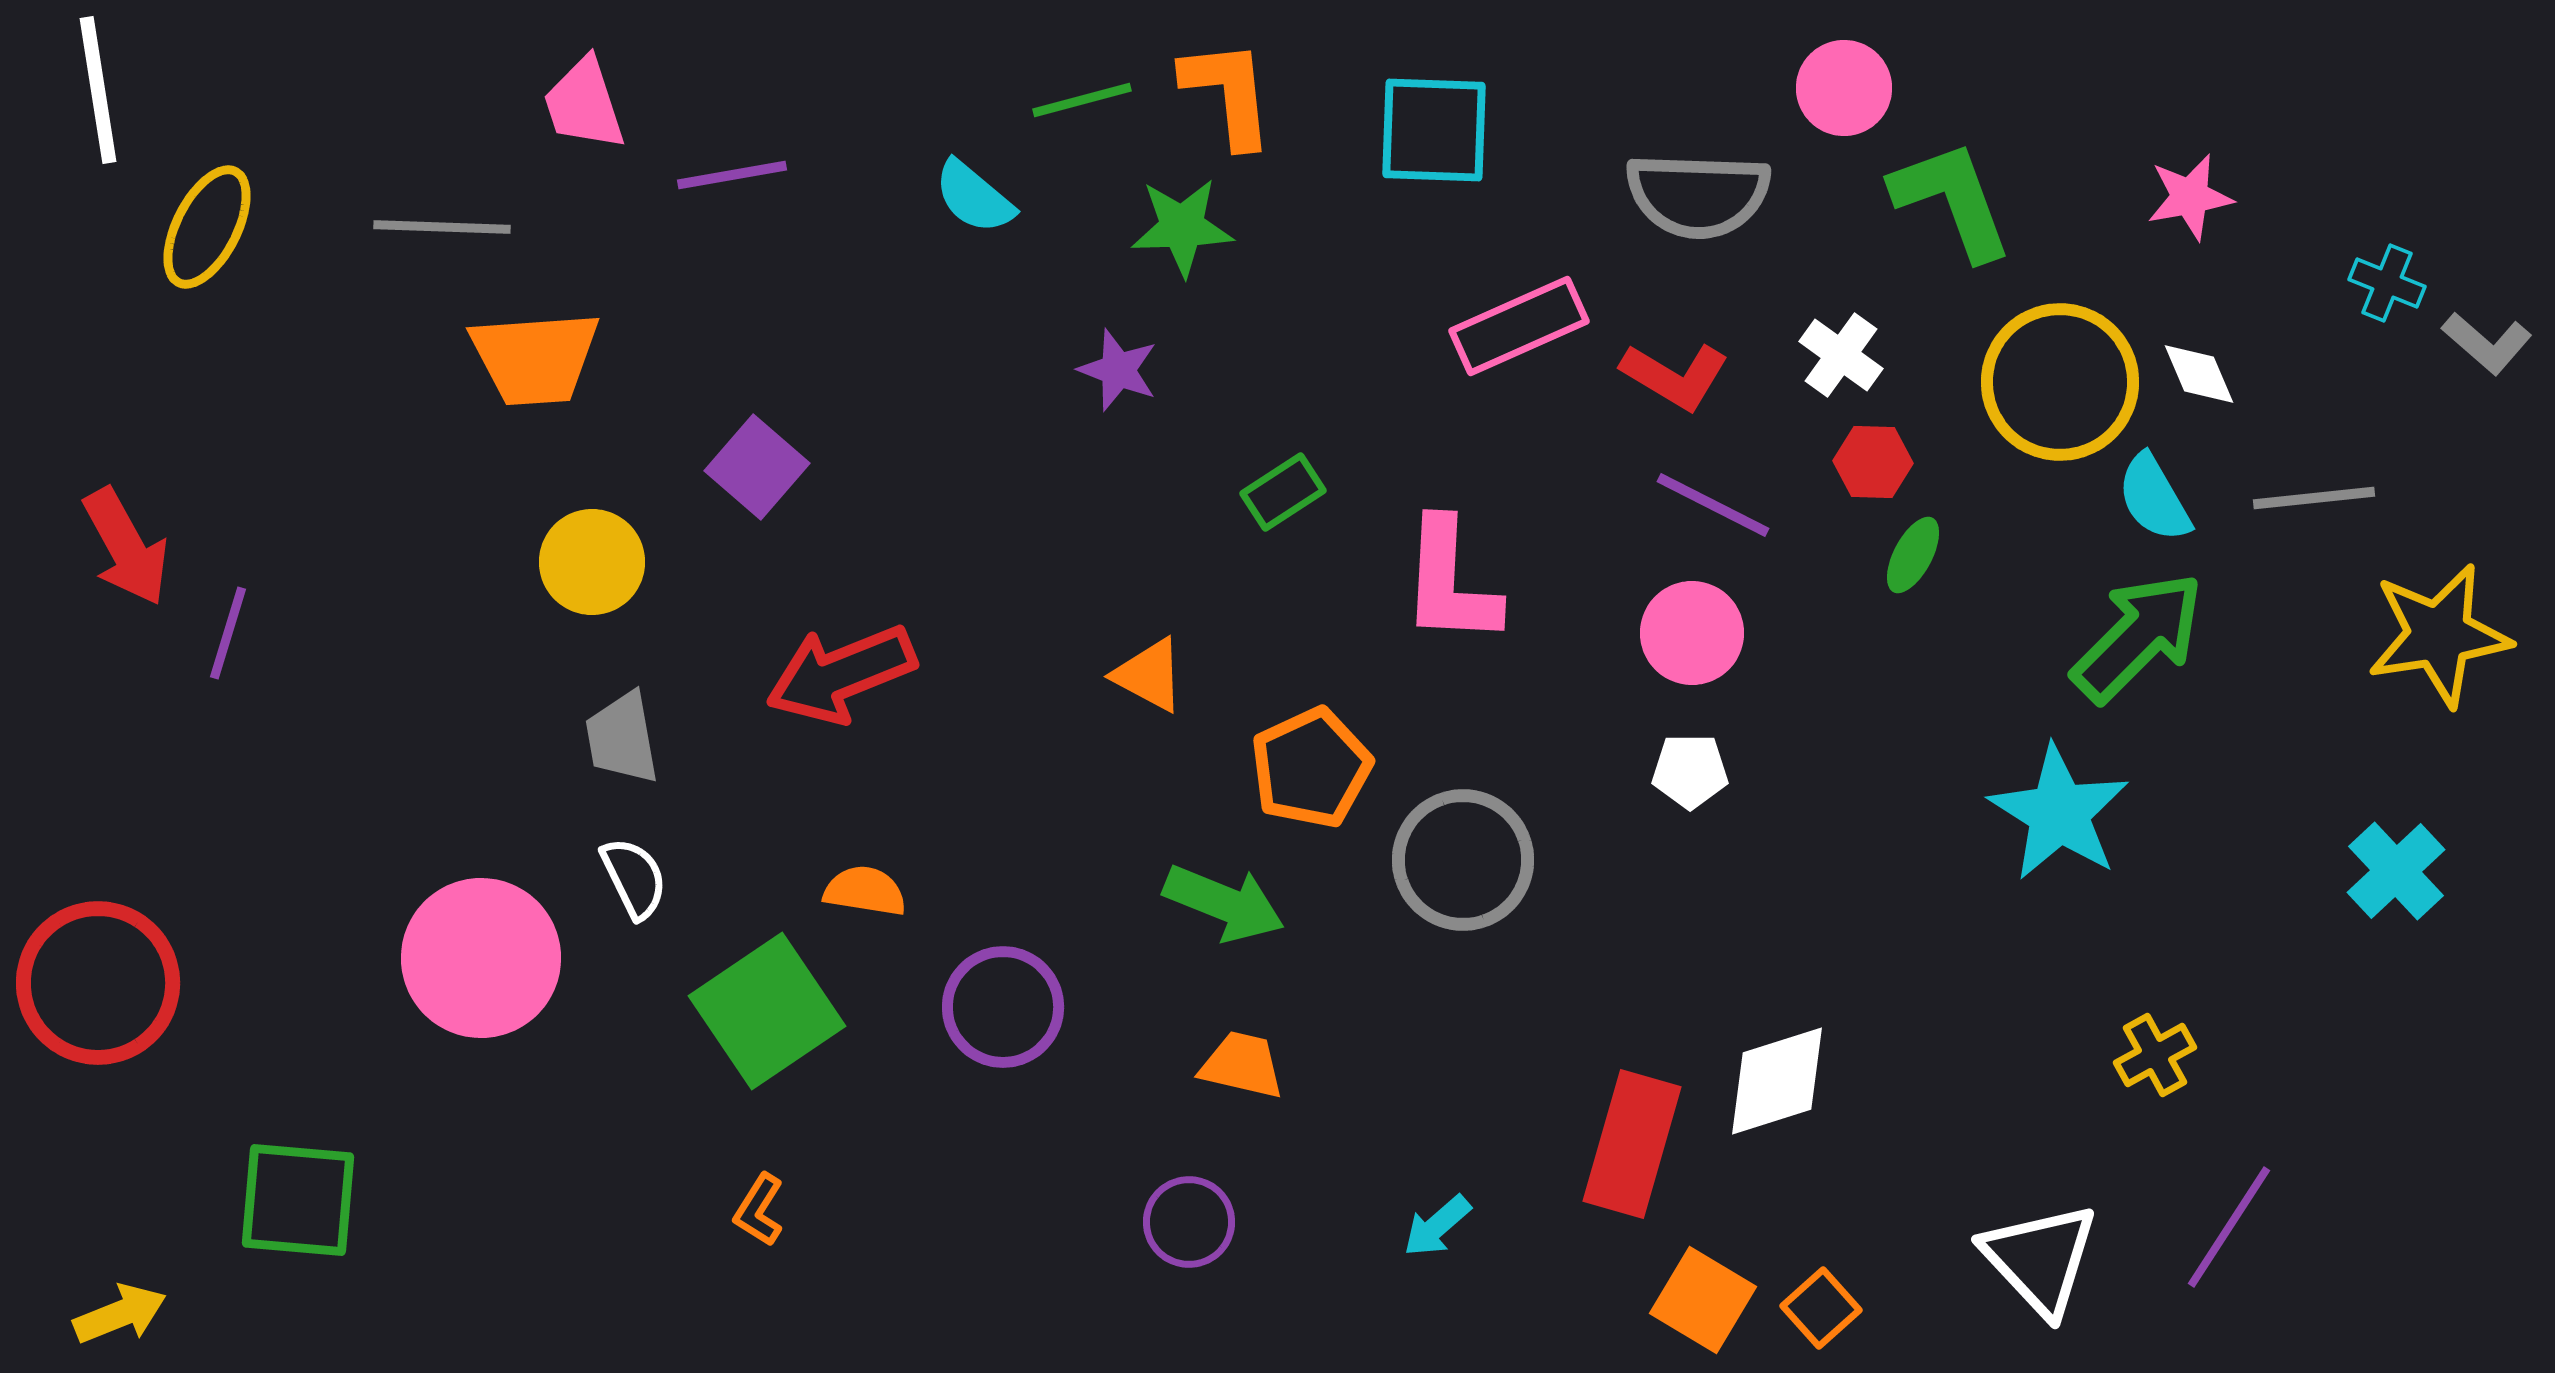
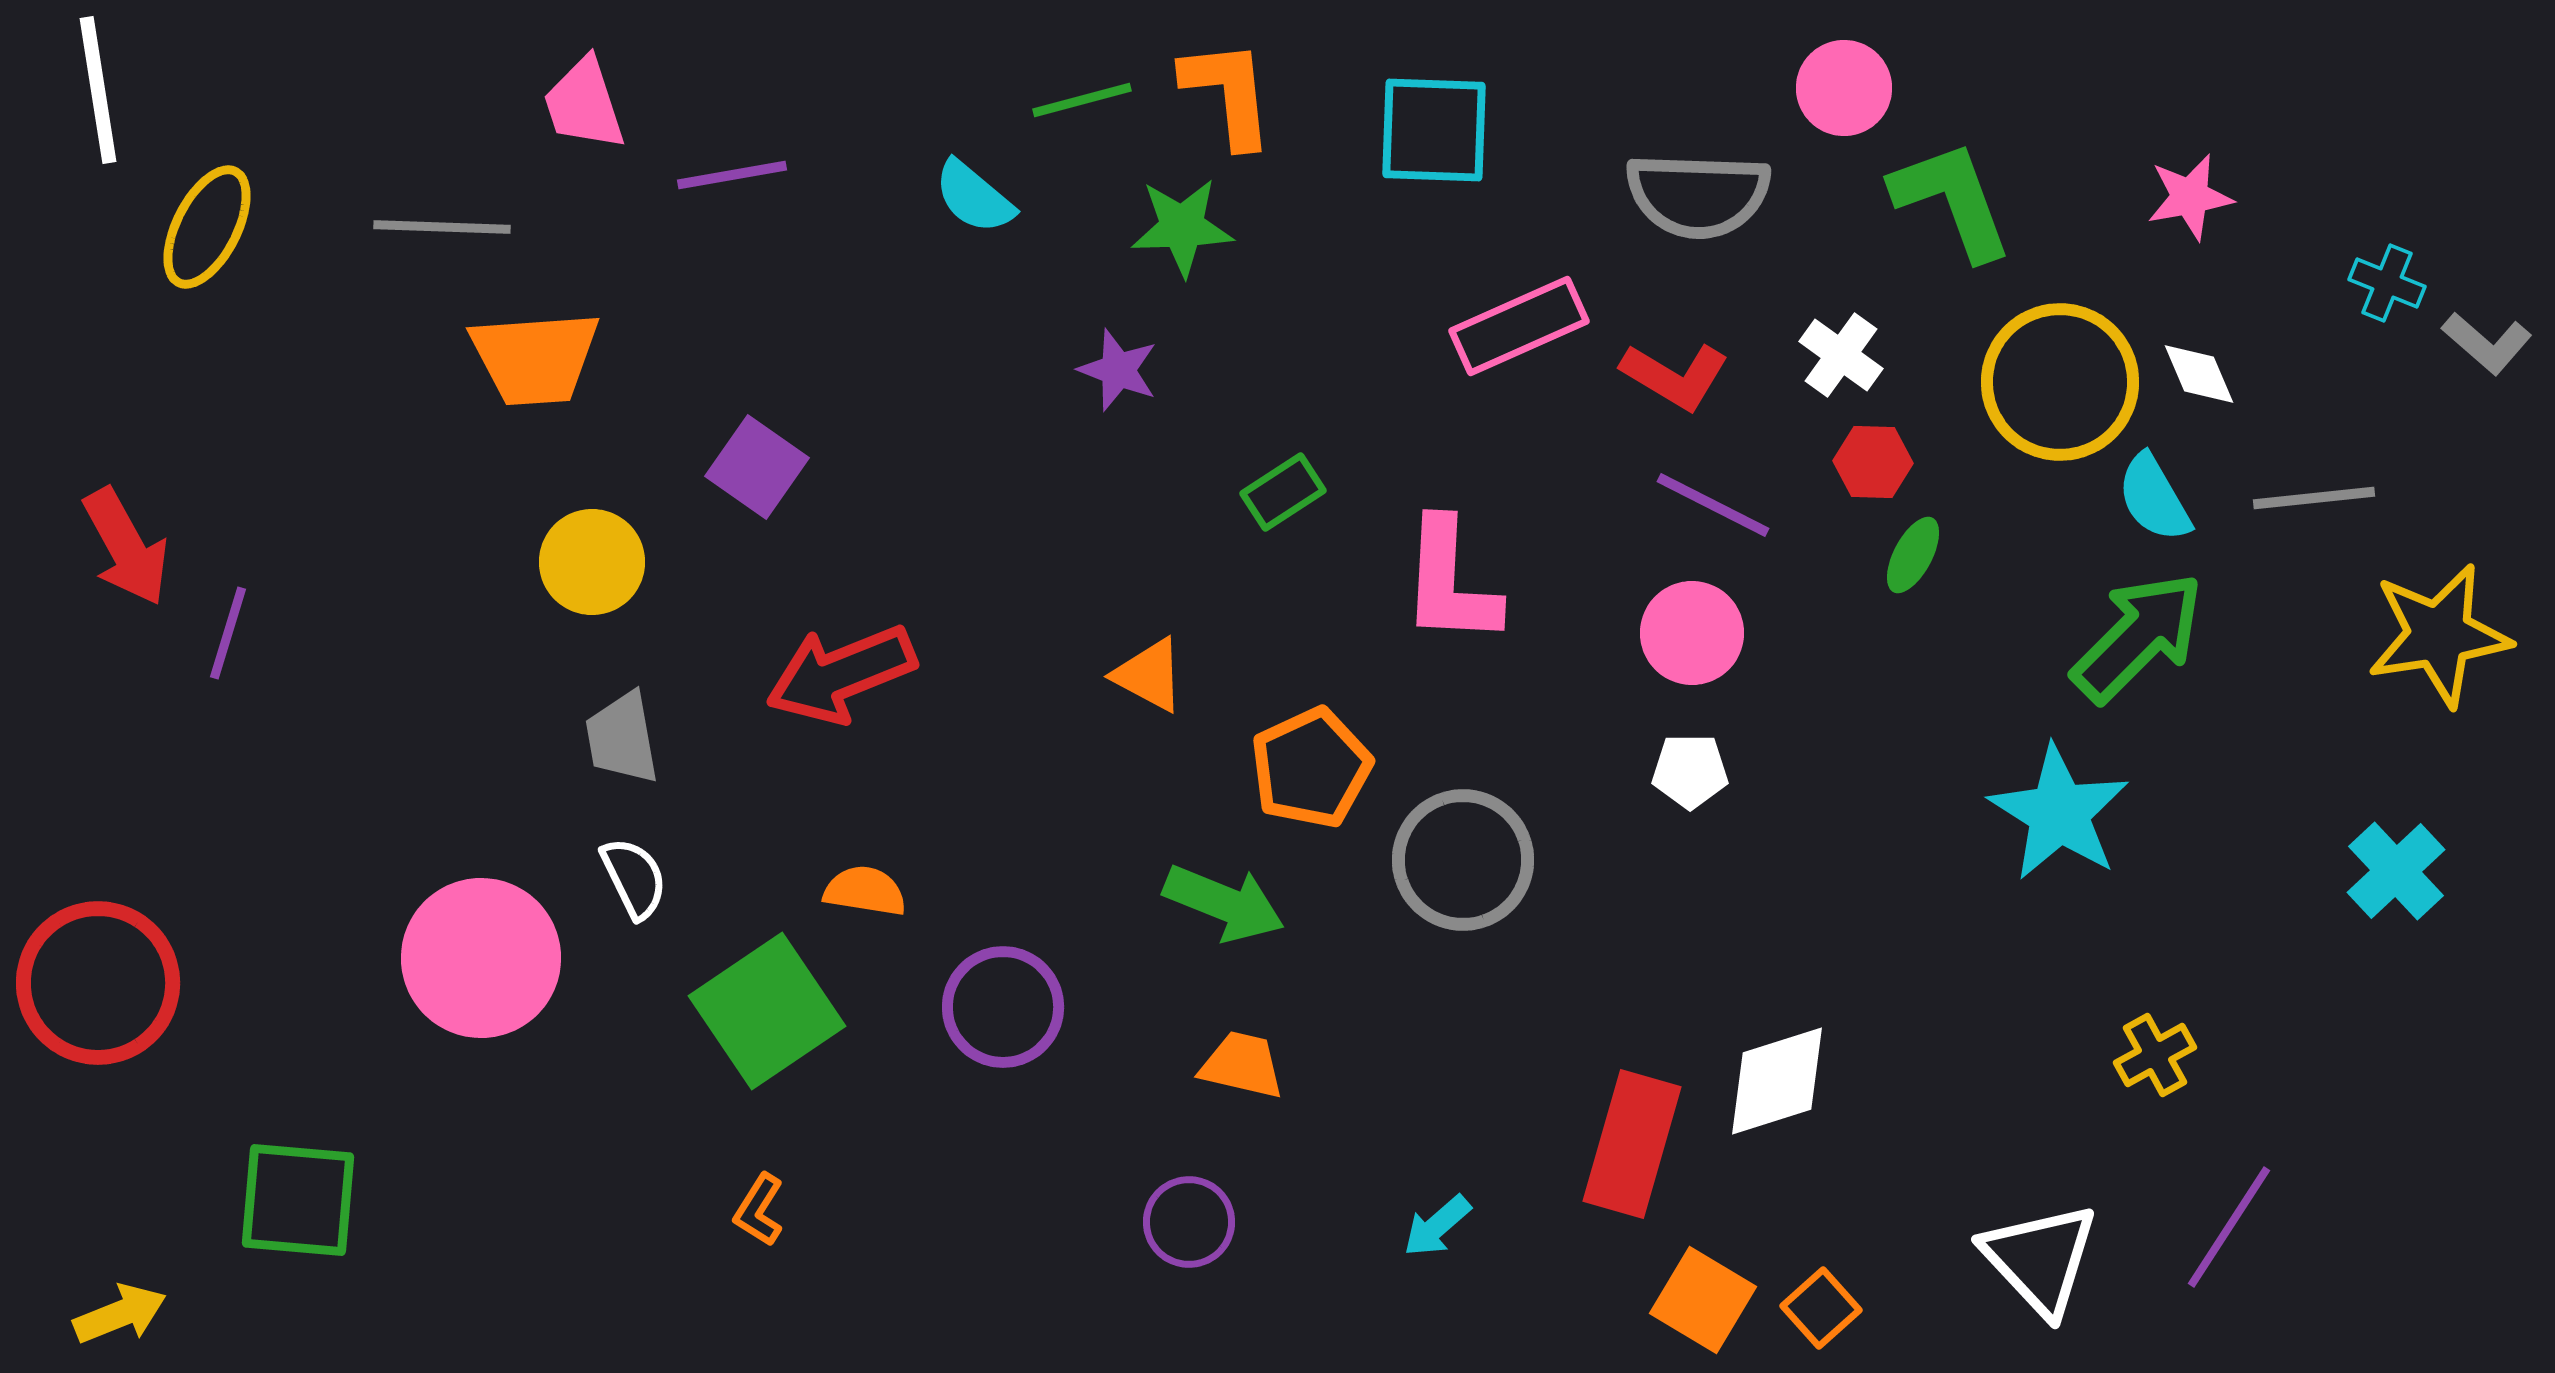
purple square at (757, 467): rotated 6 degrees counterclockwise
